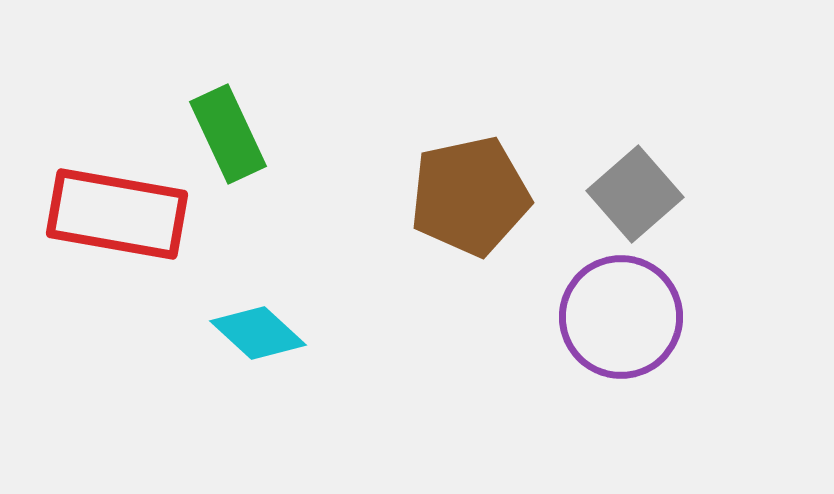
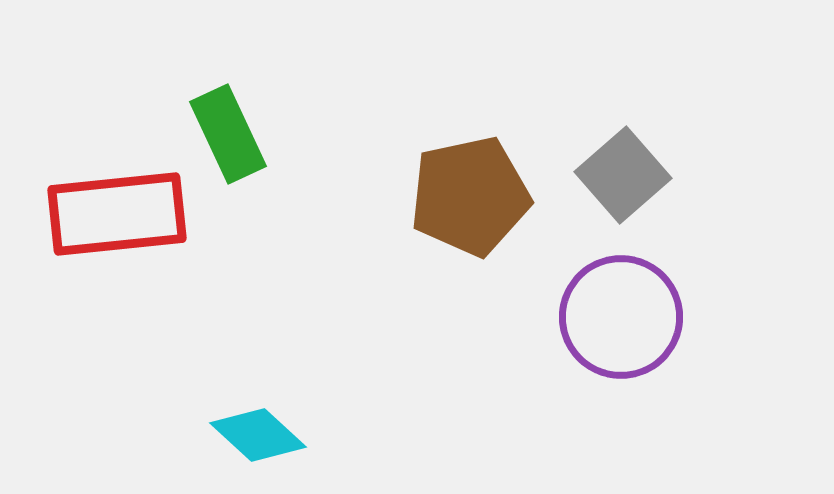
gray square: moved 12 px left, 19 px up
red rectangle: rotated 16 degrees counterclockwise
cyan diamond: moved 102 px down
